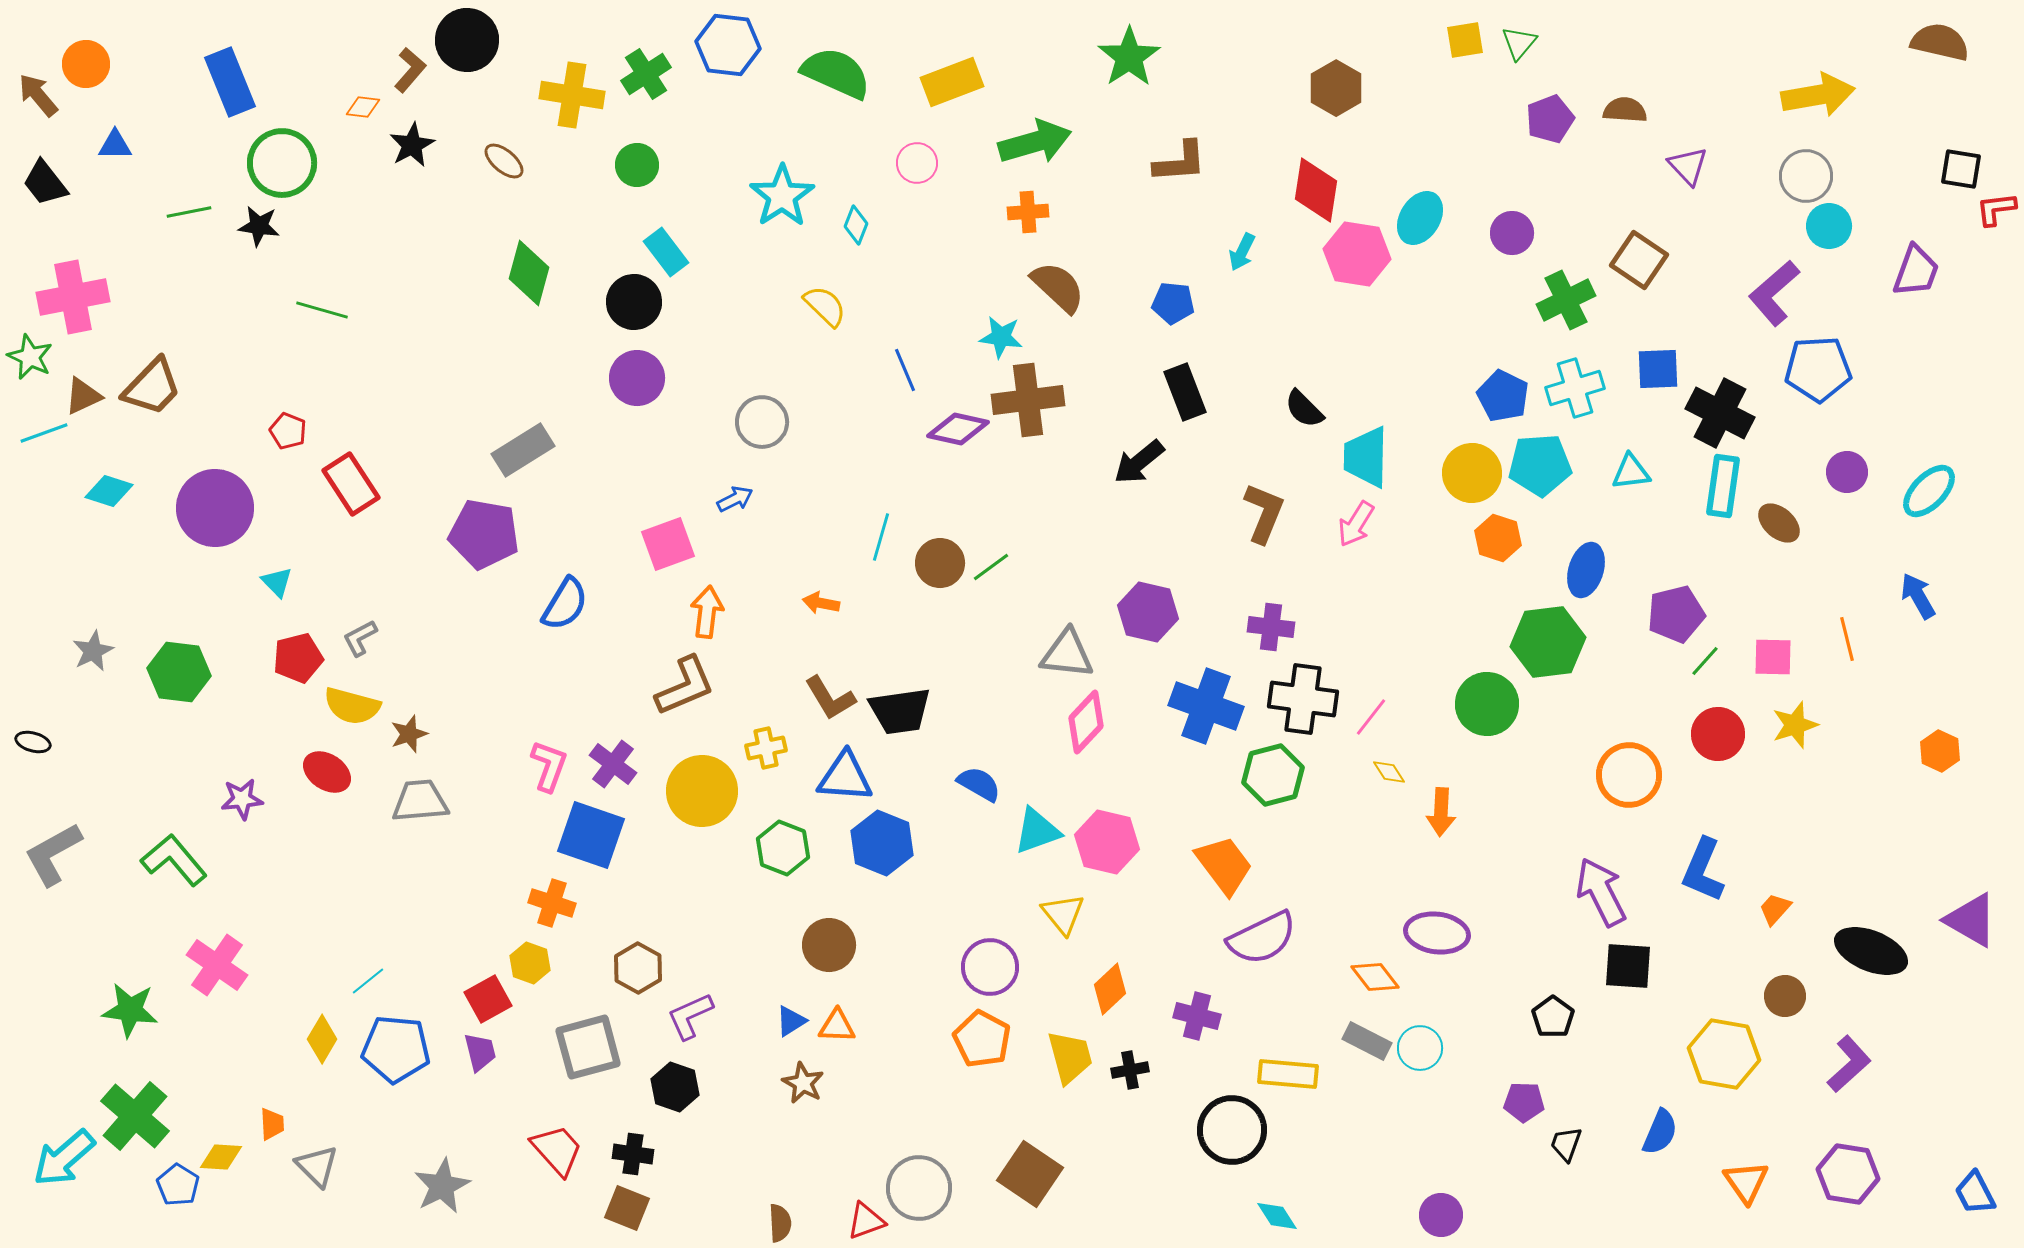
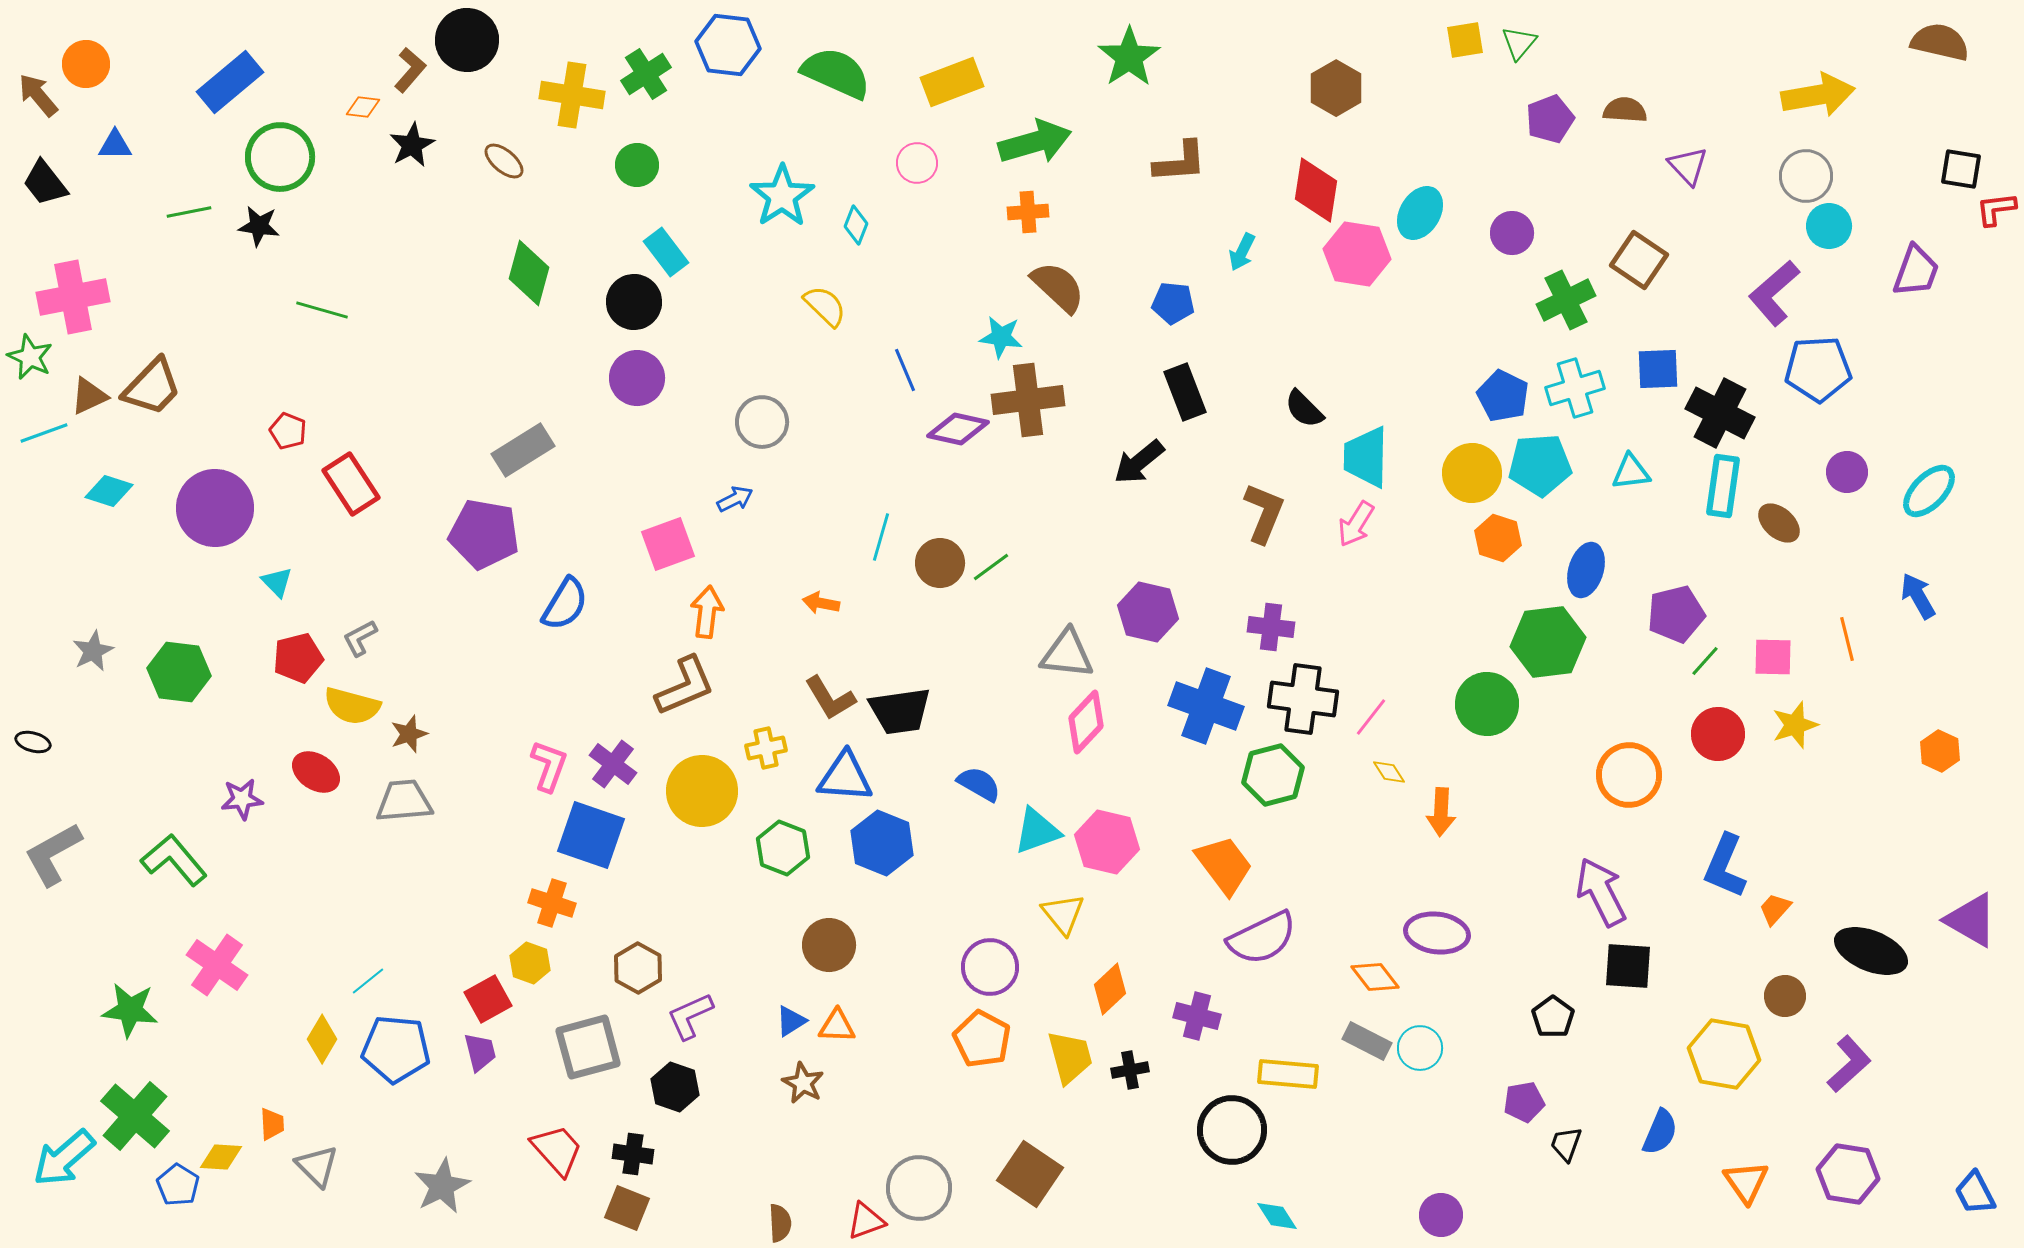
blue rectangle at (230, 82): rotated 72 degrees clockwise
green circle at (282, 163): moved 2 px left, 6 px up
cyan ellipse at (1420, 218): moved 5 px up
brown triangle at (83, 396): moved 6 px right
red ellipse at (327, 772): moved 11 px left
gray trapezoid at (420, 801): moved 16 px left
blue L-shape at (1703, 870): moved 22 px right, 4 px up
purple pentagon at (1524, 1102): rotated 12 degrees counterclockwise
